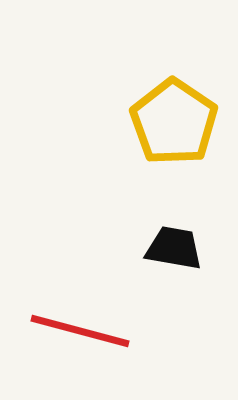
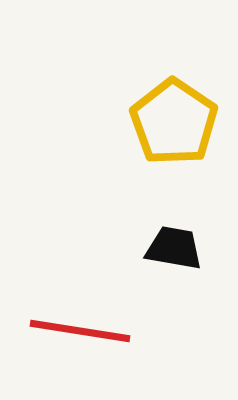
red line: rotated 6 degrees counterclockwise
